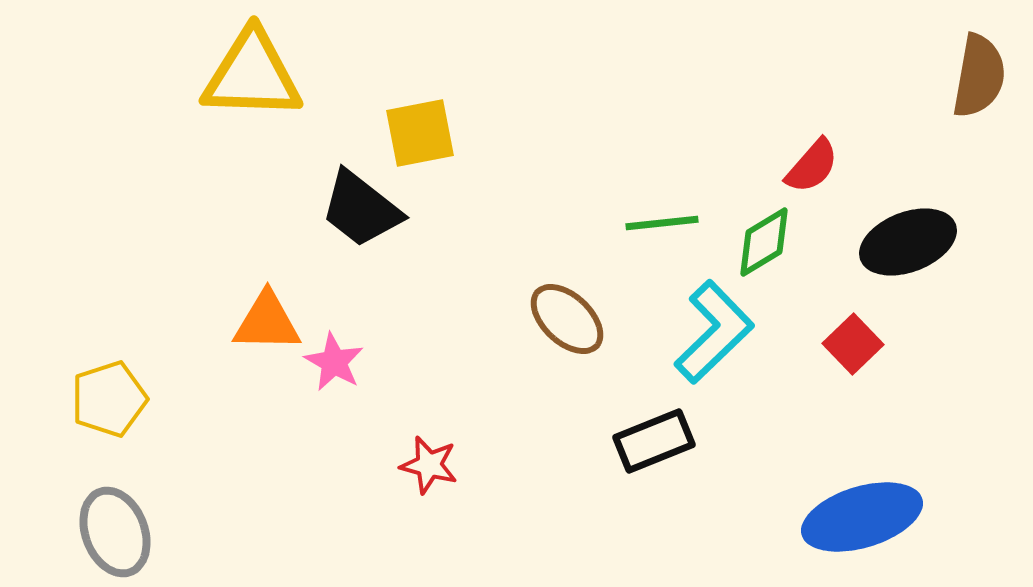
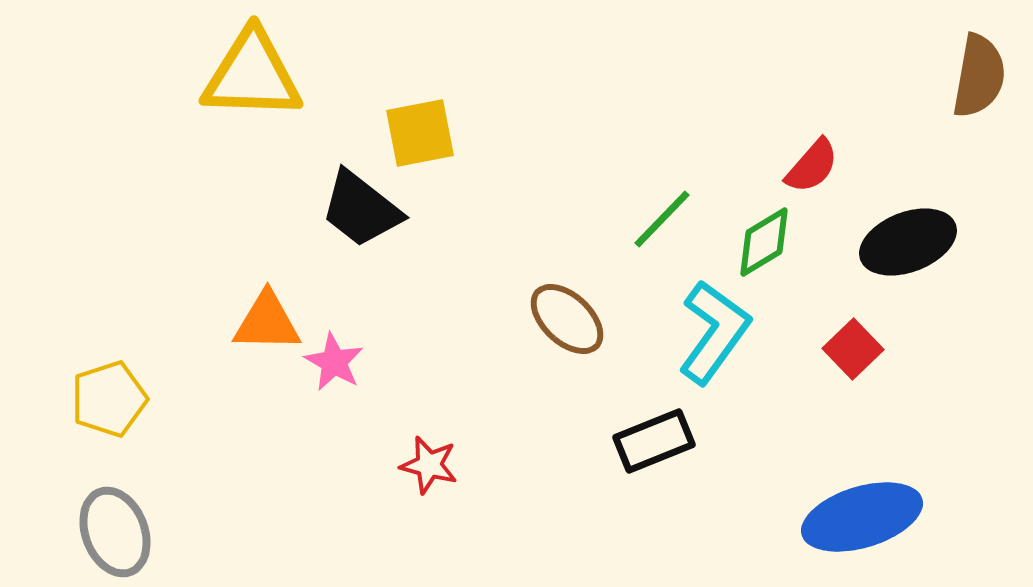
green line: moved 4 px up; rotated 40 degrees counterclockwise
cyan L-shape: rotated 10 degrees counterclockwise
red square: moved 5 px down
